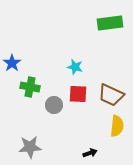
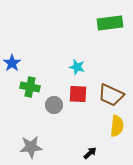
cyan star: moved 2 px right
gray star: moved 1 px right
black arrow: rotated 24 degrees counterclockwise
